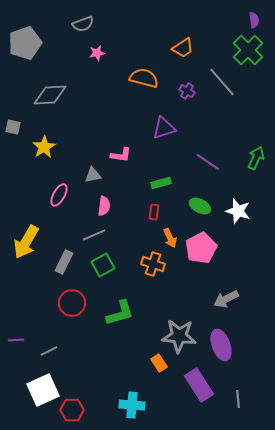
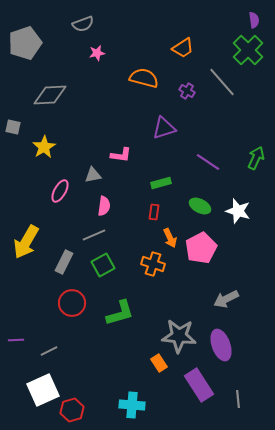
pink ellipse at (59, 195): moved 1 px right, 4 px up
red hexagon at (72, 410): rotated 15 degrees counterclockwise
